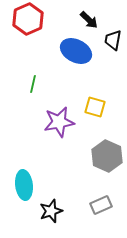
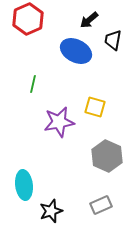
black arrow: rotated 96 degrees clockwise
